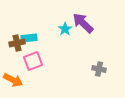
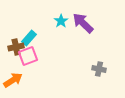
cyan star: moved 4 px left, 8 px up
cyan rectangle: rotated 42 degrees counterclockwise
brown cross: moved 1 px left, 4 px down
pink square: moved 5 px left, 5 px up
orange arrow: rotated 60 degrees counterclockwise
